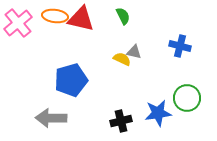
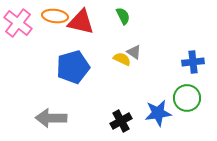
red triangle: moved 3 px down
pink cross: rotated 12 degrees counterclockwise
blue cross: moved 13 px right, 16 px down; rotated 20 degrees counterclockwise
gray triangle: rotated 21 degrees clockwise
blue pentagon: moved 2 px right, 13 px up
black cross: rotated 15 degrees counterclockwise
